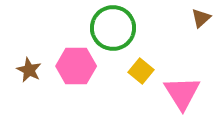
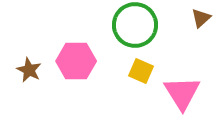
green circle: moved 22 px right, 3 px up
pink hexagon: moved 5 px up
yellow square: rotated 15 degrees counterclockwise
